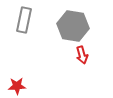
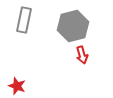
gray hexagon: rotated 24 degrees counterclockwise
red star: rotated 24 degrees clockwise
